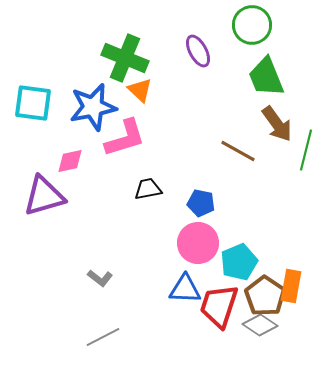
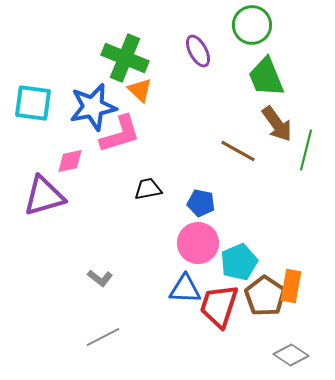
pink L-shape: moved 5 px left, 4 px up
gray diamond: moved 31 px right, 30 px down
